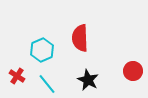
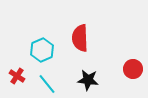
red circle: moved 2 px up
black star: rotated 20 degrees counterclockwise
